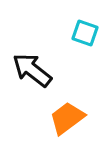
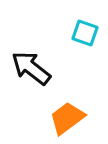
black arrow: moved 1 px left, 2 px up
